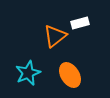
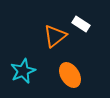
white rectangle: moved 1 px right, 1 px down; rotated 48 degrees clockwise
cyan star: moved 5 px left, 2 px up
